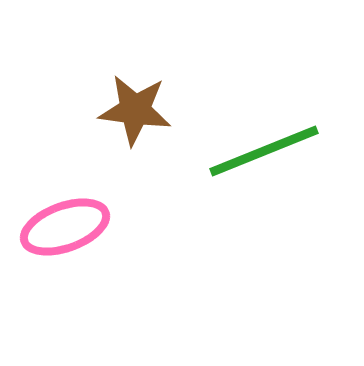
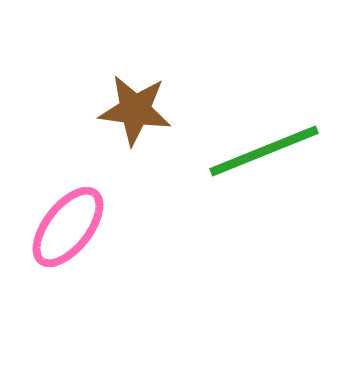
pink ellipse: moved 3 px right; rotated 32 degrees counterclockwise
